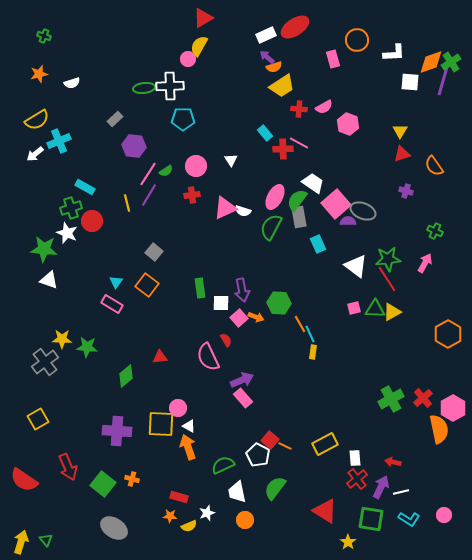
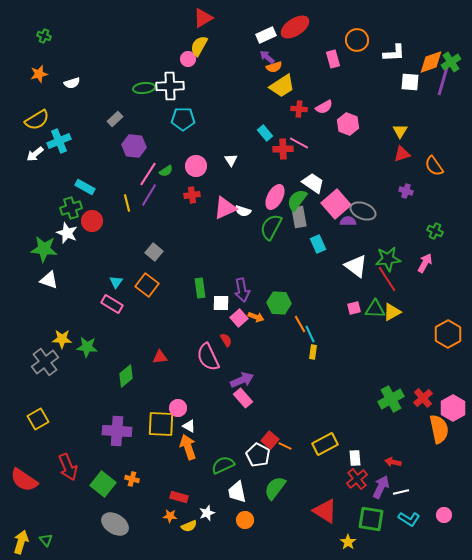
gray ellipse at (114, 528): moved 1 px right, 4 px up
